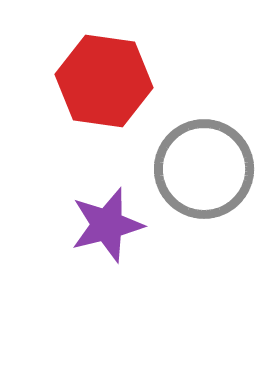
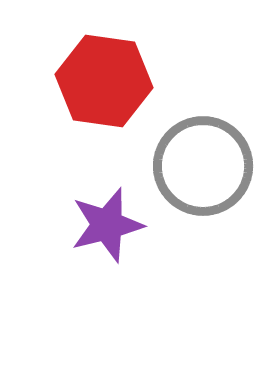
gray circle: moved 1 px left, 3 px up
